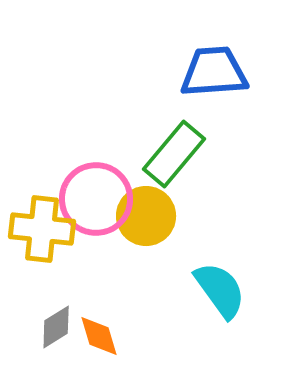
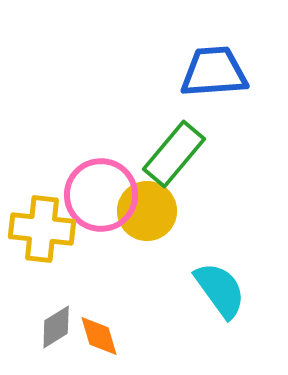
pink circle: moved 5 px right, 4 px up
yellow circle: moved 1 px right, 5 px up
